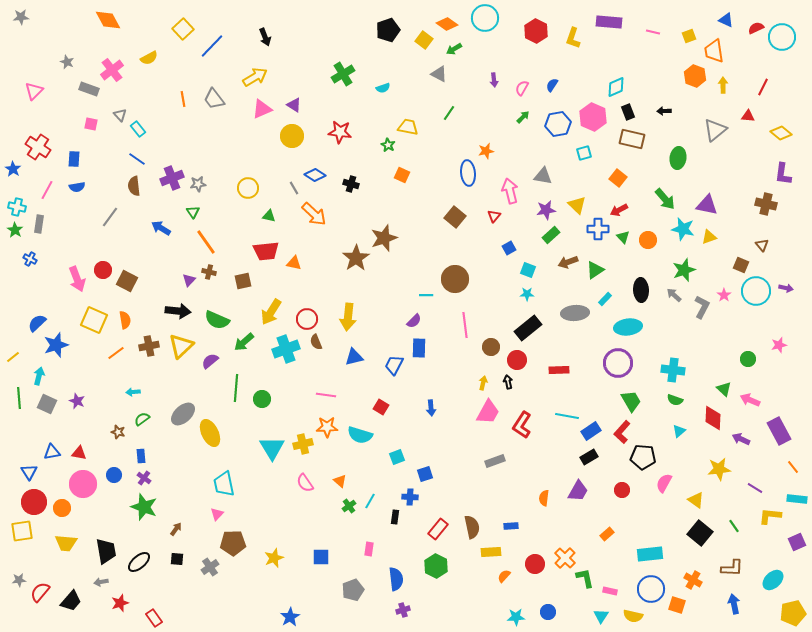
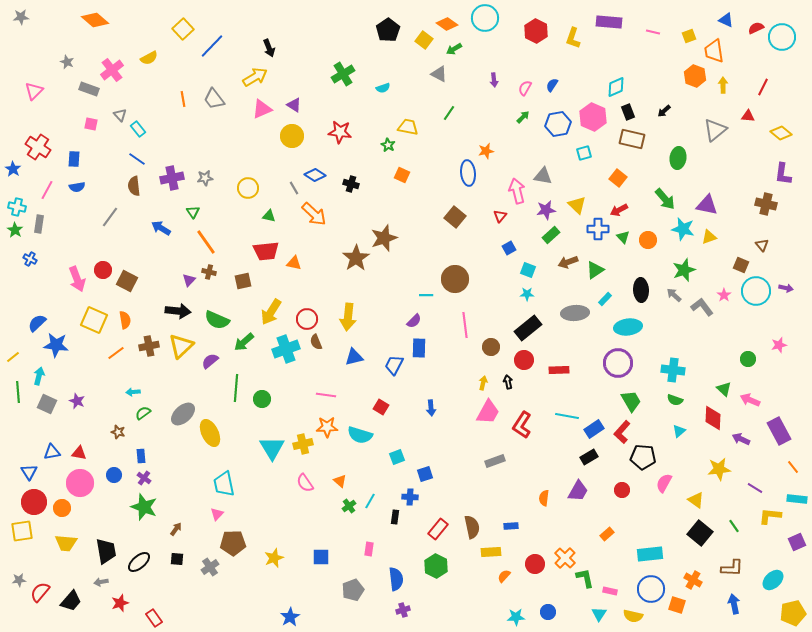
orange diamond at (108, 20): moved 13 px left; rotated 20 degrees counterclockwise
black pentagon at (388, 30): rotated 15 degrees counterclockwise
black arrow at (265, 37): moved 4 px right, 11 px down
pink semicircle at (522, 88): moved 3 px right
black arrow at (664, 111): rotated 40 degrees counterclockwise
purple cross at (172, 178): rotated 10 degrees clockwise
gray star at (198, 184): moved 7 px right, 6 px up
pink arrow at (510, 191): moved 7 px right
red triangle at (494, 216): moved 6 px right
gray L-shape at (702, 307): rotated 65 degrees counterclockwise
blue star at (56, 345): rotated 25 degrees clockwise
red circle at (517, 360): moved 7 px right
green line at (19, 398): moved 1 px left, 6 px up
green semicircle at (142, 419): moved 1 px right, 6 px up
blue rectangle at (591, 431): moved 3 px right, 2 px up
pink circle at (83, 484): moved 3 px left, 1 px up
cyan triangle at (601, 616): moved 2 px left, 2 px up
